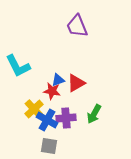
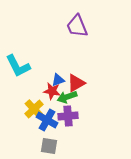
green arrow: moved 27 px left, 17 px up; rotated 42 degrees clockwise
purple cross: moved 2 px right, 2 px up
